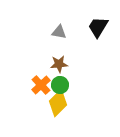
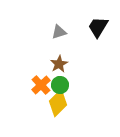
gray triangle: rotated 28 degrees counterclockwise
brown star: rotated 24 degrees counterclockwise
